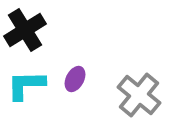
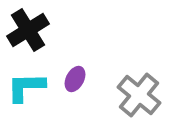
black cross: moved 3 px right
cyan L-shape: moved 2 px down
